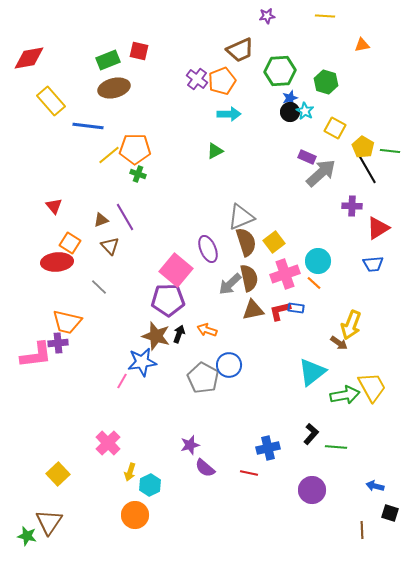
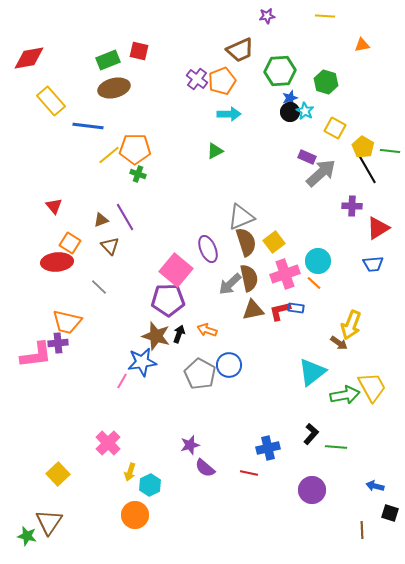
gray pentagon at (203, 378): moved 3 px left, 4 px up
